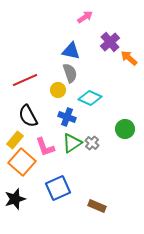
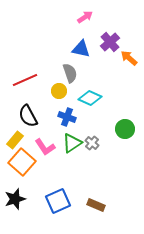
blue triangle: moved 10 px right, 2 px up
yellow circle: moved 1 px right, 1 px down
pink L-shape: rotated 15 degrees counterclockwise
blue square: moved 13 px down
brown rectangle: moved 1 px left, 1 px up
